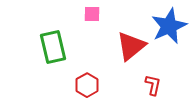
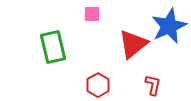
red triangle: moved 2 px right, 2 px up
red hexagon: moved 11 px right
